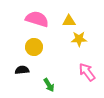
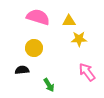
pink semicircle: moved 1 px right, 2 px up
yellow circle: moved 1 px down
